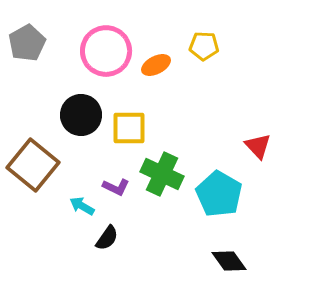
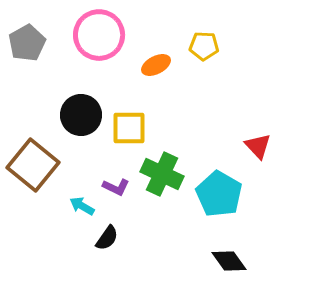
pink circle: moved 7 px left, 16 px up
